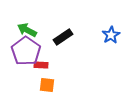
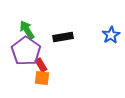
green arrow: rotated 30 degrees clockwise
black rectangle: rotated 24 degrees clockwise
red rectangle: rotated 56 degrees clockwise
orange square: moved 5 px left, 7 px up
